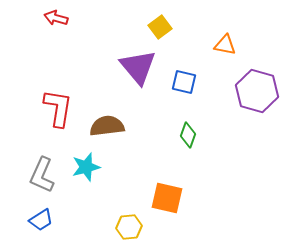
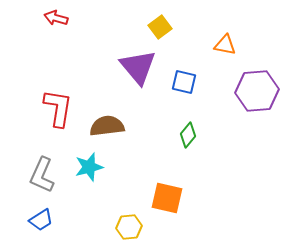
purple hexagon: rotated 21 degrees counterclockwise
green diamond: rotated 20 degrees clockwise
cyan star: moved 3 px right
